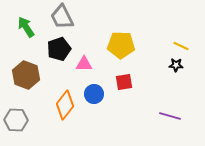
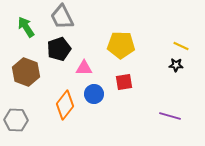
pink triangle: moved 4 px down
brown hexagon: moved 3 px up
